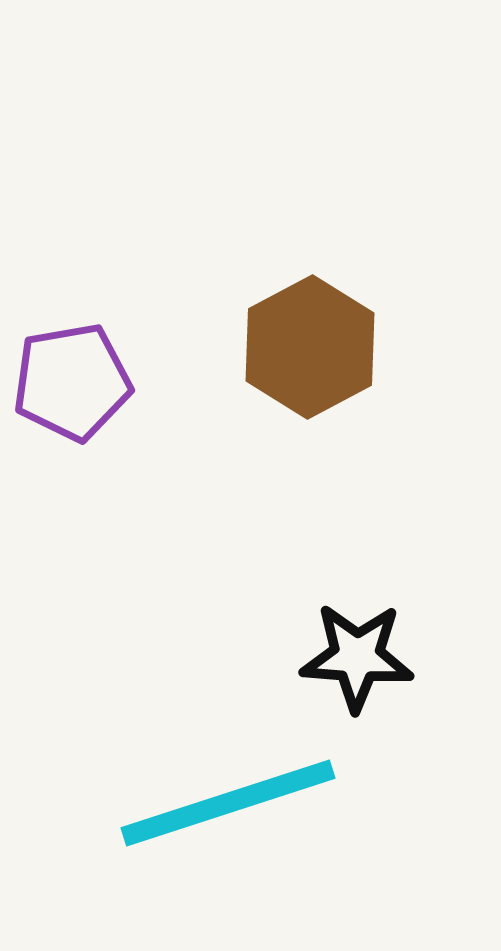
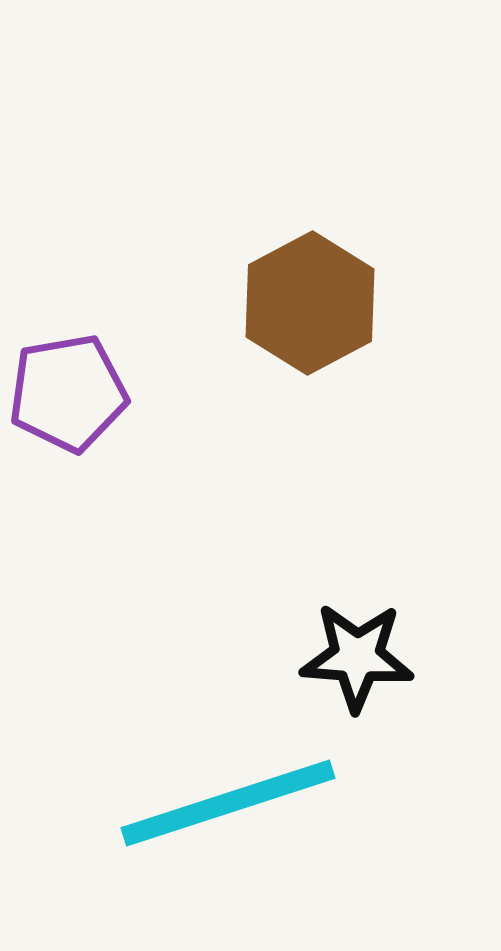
brown hexagon: moved 44 px up
purple pentagon: moved 4 px left, 11 px down
